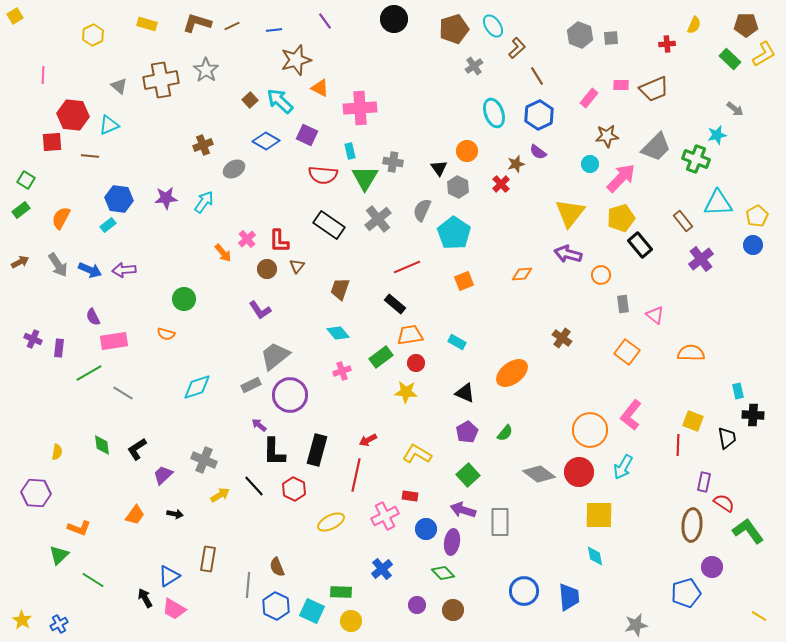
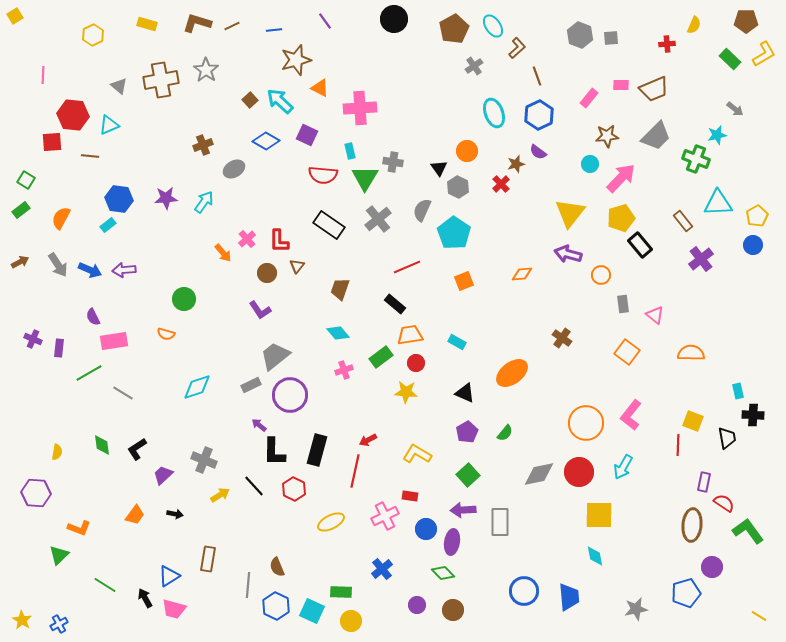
brown pentagon at (746, 25): moved 4 px up
brown pentagon at (454, 29): rotated 12 degrees counterclockwise
brown line at (537, 76): rotated 12 degrees clockwise
gray trapezoid at (656, 147): moved 11 px up
brown circle at (267, 269): moved 4 px down
pink cross at (342, 371): moved 2 px right, 1 px up
orange circle at (590, 430): moved 4 px left, 7 px up
gray diamond at (539, 474): rotated 48 degrees counterclockwise
red line at (356, 475): moved 1 px left, 4 px up
purple arrow at (463, 510): rotated 20 degrees counterclockwise
green line at (93, 580): moved 12 px right, 5 px down
pink trapezoid at (174, 609): rotated 15 degrees counterclockwise
gray star at (636, 625): moved 16 px up
